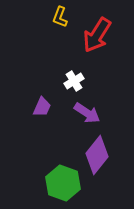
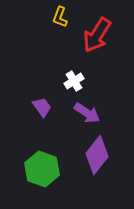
purple trapezoid: rotated 60 degrees counterclockwise
green hexagon: moved 21 px left, 14 px up
